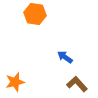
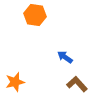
orange hexagon: moved 1 px down
